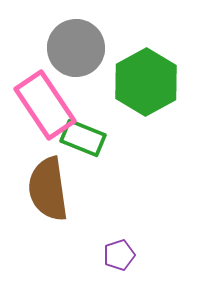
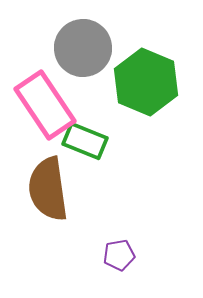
gray circle: moved 7 px right
green hexagon: rotated 8 degrees counterclockwise
green rectangle: moved 2 px right, 3 px down
purple pentagon: rotated 8 degrees clockwise
